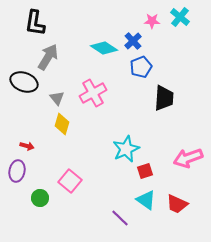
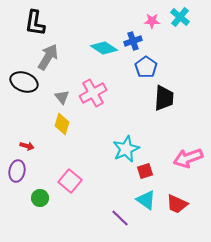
blue cross: rotated 24 degrees clockwise
blue pentagon: moved 5 px right; rotated 15 degrees counterclockwise
gray triangle: moved 5 px right, 1 px up
